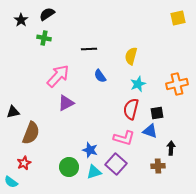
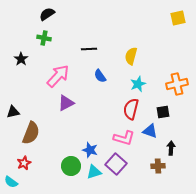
black star: moved 39 px down
black square: moved 6 px right, 1 px up
green circle: moved 2 px right, 1 px up
